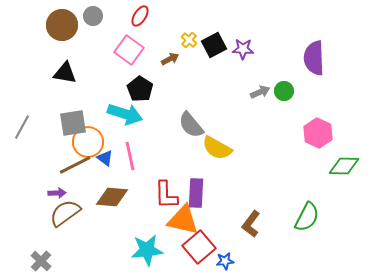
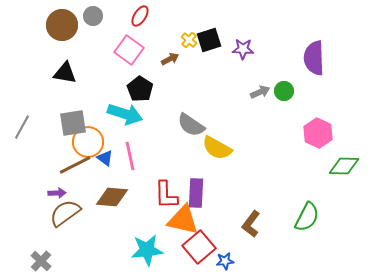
black square: moved 5 px left, 5 px up; rotated 10 degrees clockwise
gray semicircle: rotated 16 degrees counterclockwise
